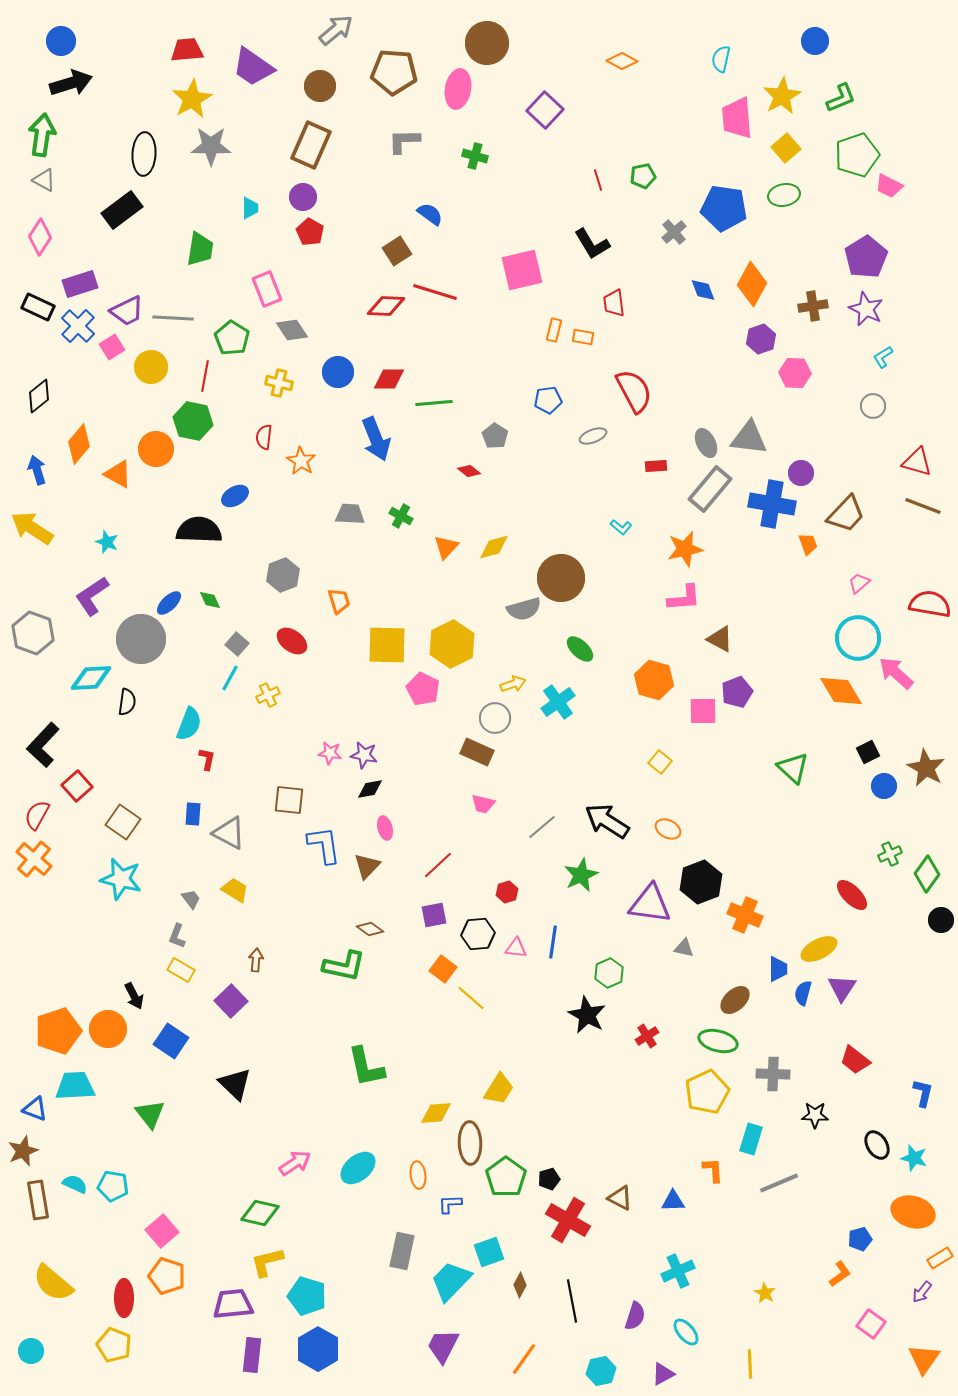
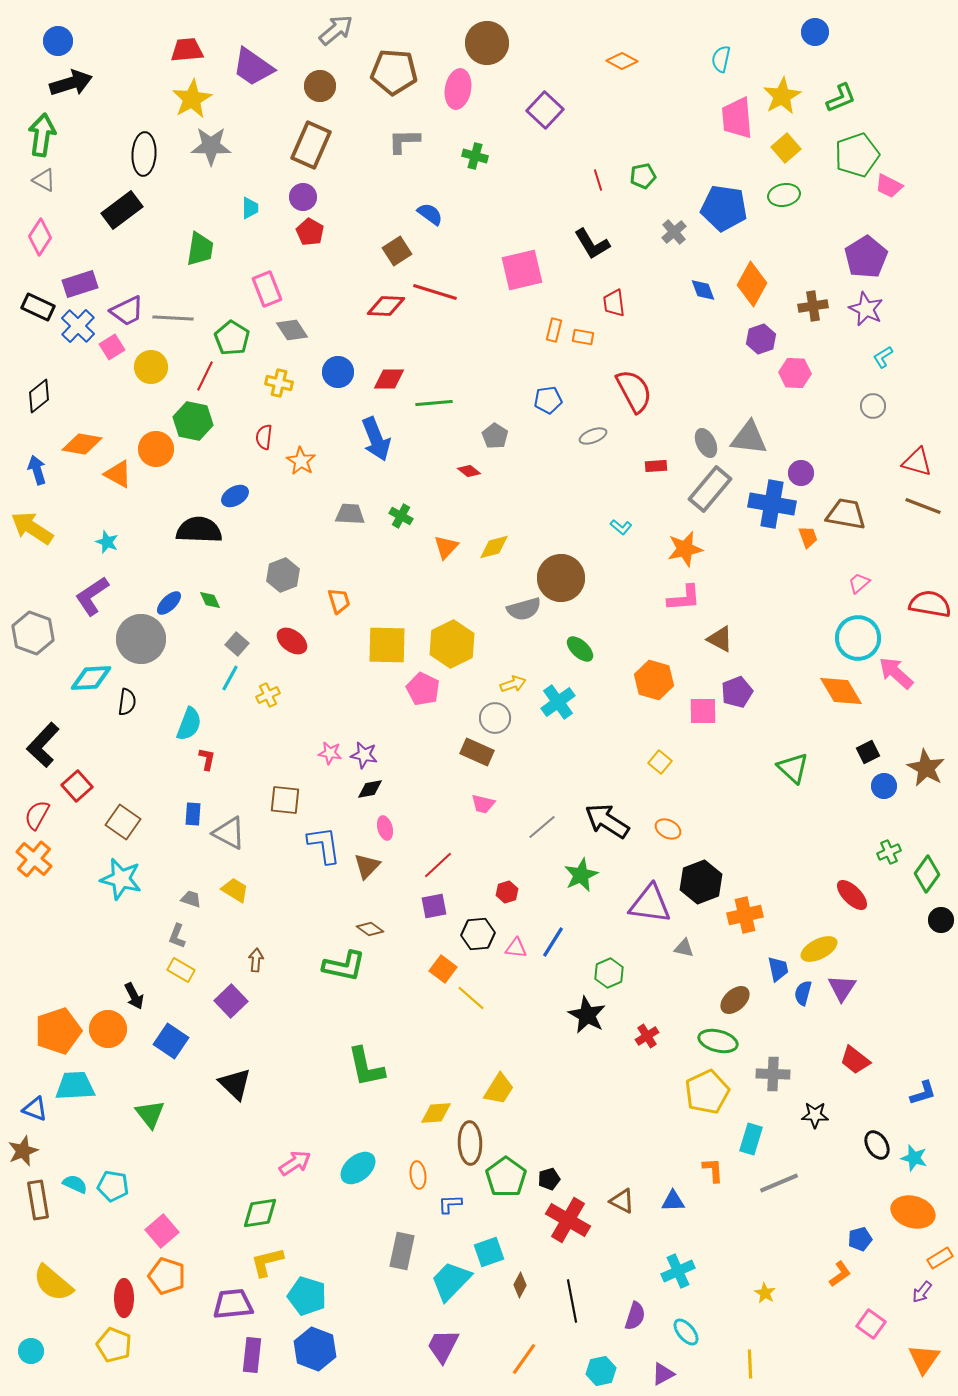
blue circle at (61, 41): moved 3 px left
blue circle at (815, 41): moved 9 px up
red line at (205, 376): rotated 16 degrees clockwise
orange diamond at (79, 444): moved 3 px right; rotated 60 degrees clockwise
brown trapezoid at (846, 514): rotated 123 degrees counterclockwise
orange trapezoid at (808, 544): moved 7 px up
brown square at (289, 800): moved 4 px left
green cross at (890, 854): moved 1 px left, 2 px up
gray trapezoid at (191, 899): rotated 35 degrees counterclockwise
purple square at (434, 915): moved 9 px up
orange cross at (745, 915): rotated 36 degrees counterclockwise
blue line at (553, 942): rotated 24 degrees clockwise
blue trapezoid at (778, 969): rotated 12 degrees counterclockwise
blue L-shape at (923, 1093): rotated 60 degrees clockwise
brown triangle at (620, 1198): moved 2 px right, 3 px down
green diamond at (260, 1213): rotated 21 degrees counterclockwise
blue hexagon at (318, 1349): moved 3 px left; rotated 9 degrees counterclockwise
